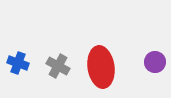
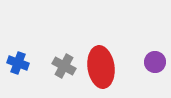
gray cross: moved 6 px right
